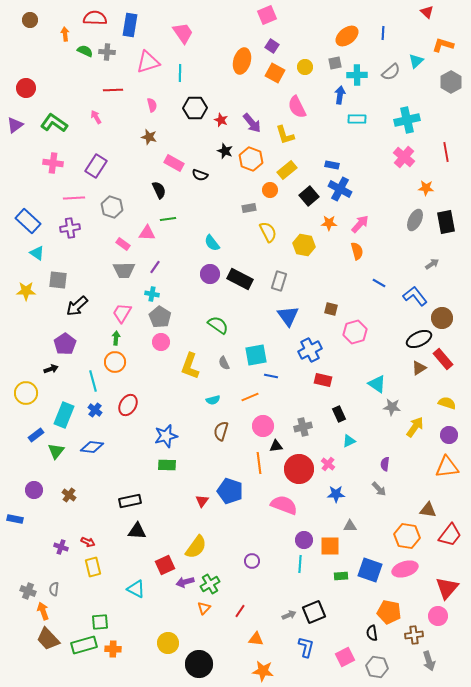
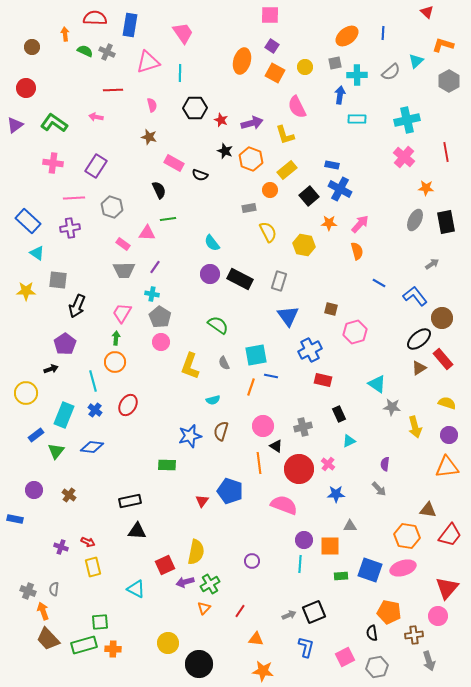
pink square at (267, 15): moved 3 px right; rotated 24 degrees clockwise
brown circle at (30, 20): moved 2 px right, 27 px down
gray cross at (107, 52): rotated 21 degrees clockwise
gray hexagon at (451, 82): moved 2 px left, 1 px up
pink arrow at (96, 117): rotated 48 degrees counterclockwise
purple arrow at (252, 123): rotated 65 degrees counterclockwise
black arrow at (77, 306): rotated 25 degrees counterclockwise
black ellipse at (419, 339): rotated 15 degrees counterclockwise
orange line at (250, 397): moved 1 px right, 10 px up; rotated 48 degrees counterclockwise
yellow arrow at (415, 427): rotated 130 degrees clockwise
blue star at (166, 436): moved 24 px right
black triangle at (276, 446): rotated 40 degrees clockwise
yellow semicircle at (196, 547): moved 5 px down; rotated 25 degrees counterclockwise
pink ellipse at (405, 569): moved 2 px left, 1 px up
gray hexagon at (377, 667): rotated 20 degrees counterclockwise
